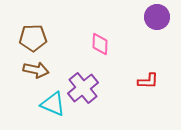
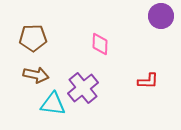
purple circle: moved 4 px right, 1 px up
brown arrow: moved 5 px down
cyan triangle: rotated 16 degrees counterclockwise
